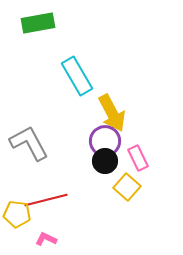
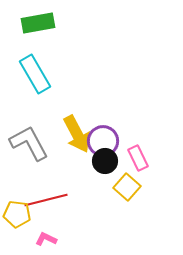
cyan rectangle: moved 42 px left, 2 px up
yellow arrow: moved 35 px left, 21 px down
purple circle: moved 2 px left
